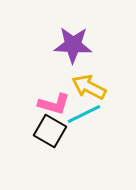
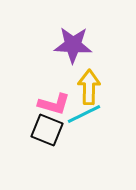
yellow arrow: rotated 64 degrees clockwise
black square: moved 3 px left, 1 px up; rotated 8 degrees counterclockwise
